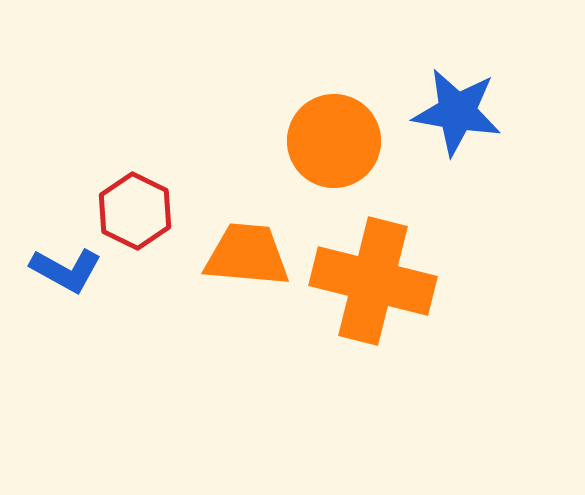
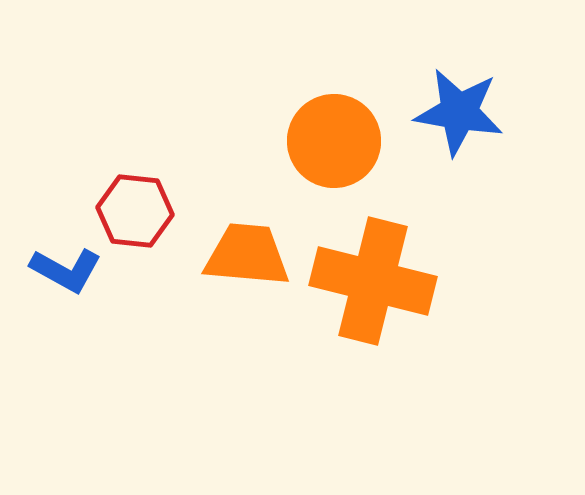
blue star: moved 2 px right
red hexagon: rotated 20 degrees counterclockwise
